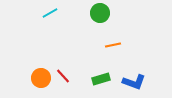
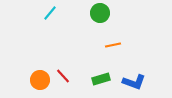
cyan line: rotated 21 degrees counterclockwise
orange circle: moved 1 px left, 2 px down
